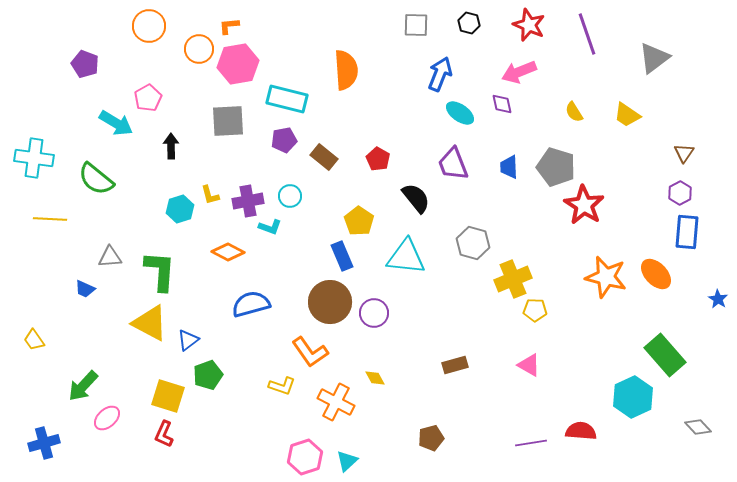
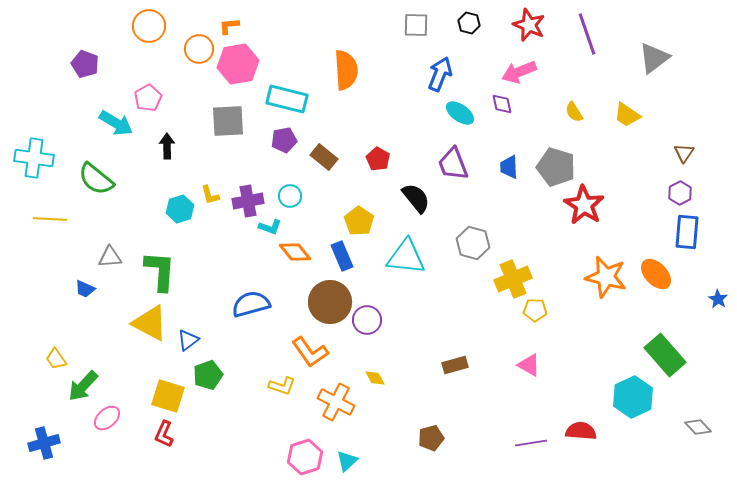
black arrow at (171, 146): moved 4 px left
orange diamond at (228, 252): moved 67 px right; rotated 24 degrees clockwise
purple circle at (374, 313): moved 7 px left, 7 px down
yellow trapezoid at (34, 340): moved 22 px right, 19 px down
